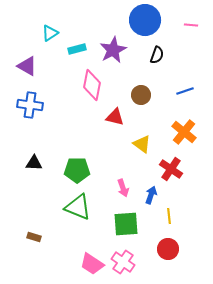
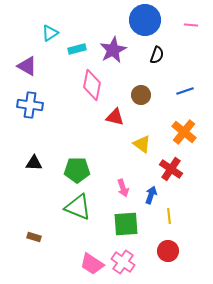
red circle: moved 2 px down
